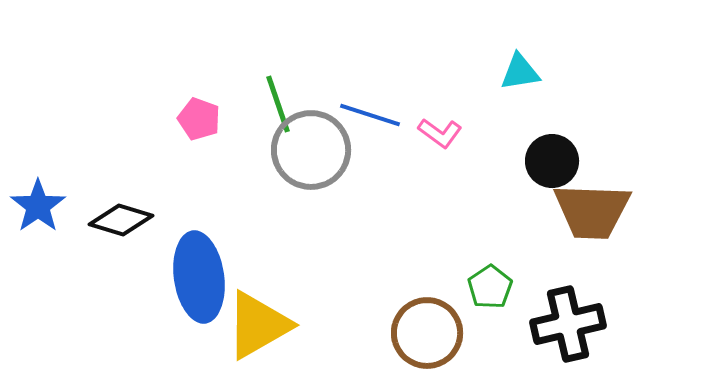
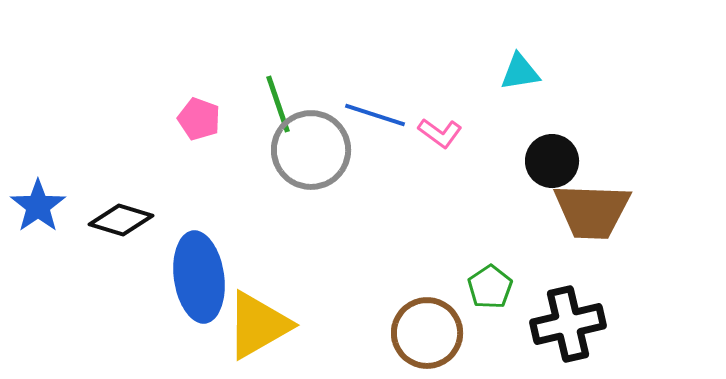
blue line: moved 5 px right
